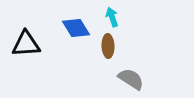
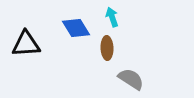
brown ellipse: moved 1 px left, 2 px down
